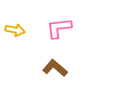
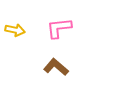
brown L-shape: moved 1 px right, 1 px up
